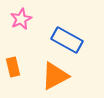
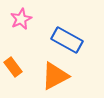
orange rectangle: rotated 24 degrees counterclockwise
